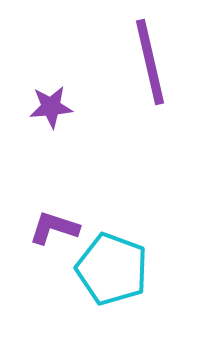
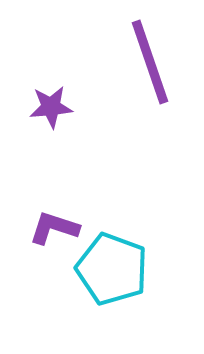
purple line: rotated 6 degrees counterclockwise
